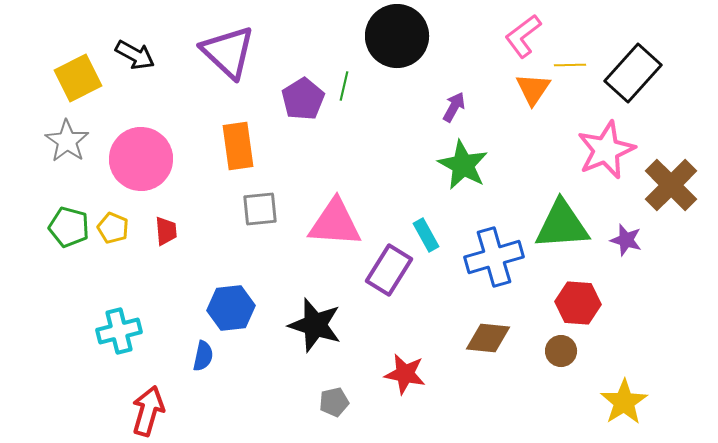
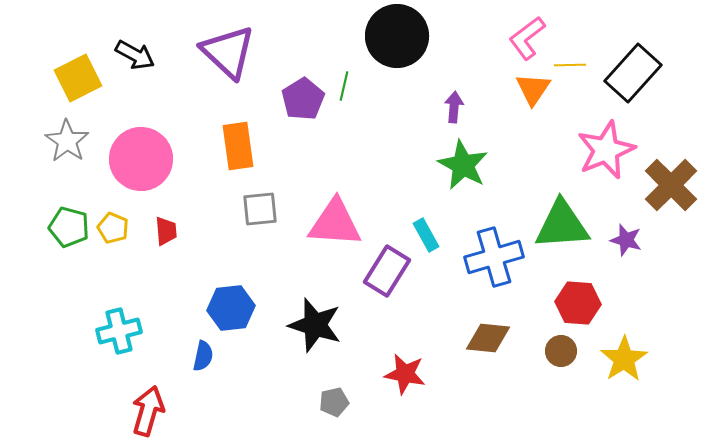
pink L-shape: moved 4 px right, 2 px down
purple arrow: rotated 24 degrees counterclockwise
purple rectangle: moved 2 px left, 1 px down
yellow star: moved 43 px up
